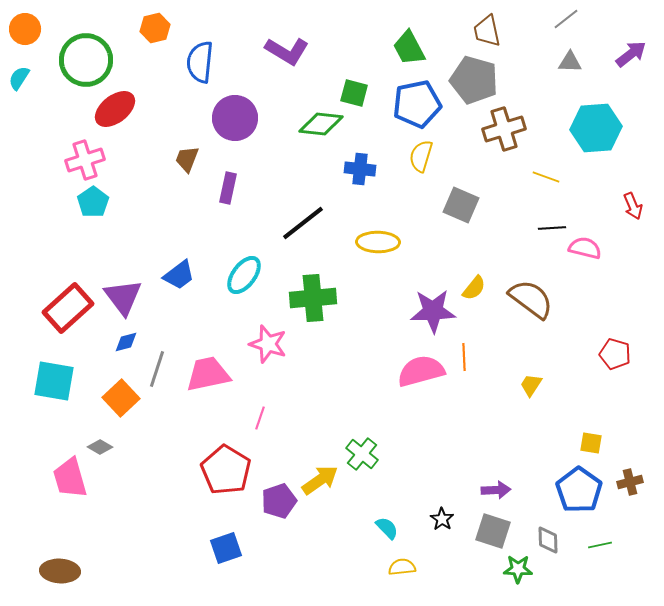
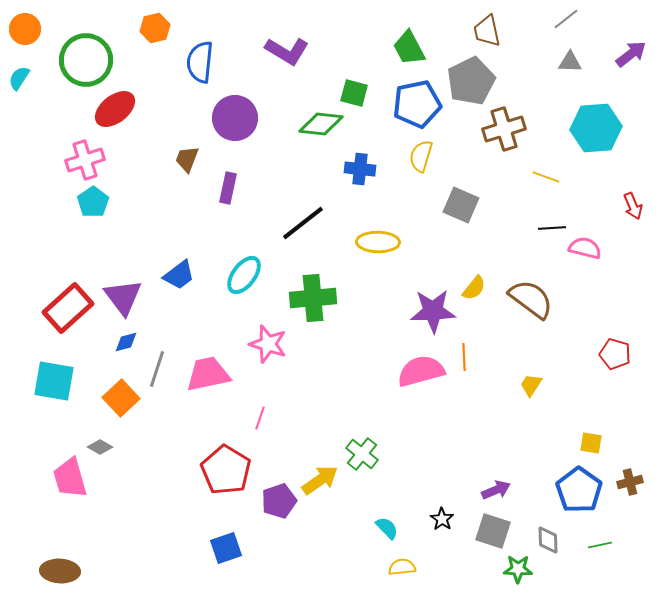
gray pentagon at (474, 80): moved 3 px left, 1 px down; rotated 30 degrees clockwise
purple arrow at (496, 490): rotated 20 degrees counterclockwise
